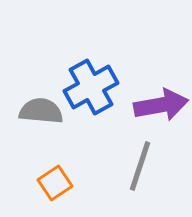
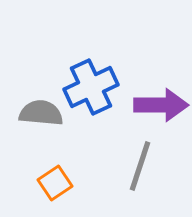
blue cross: rotated 4 degrees clockwise
purple arrow: rotated 10 degrees clockwise
gray semicircle: moved 2 px down
